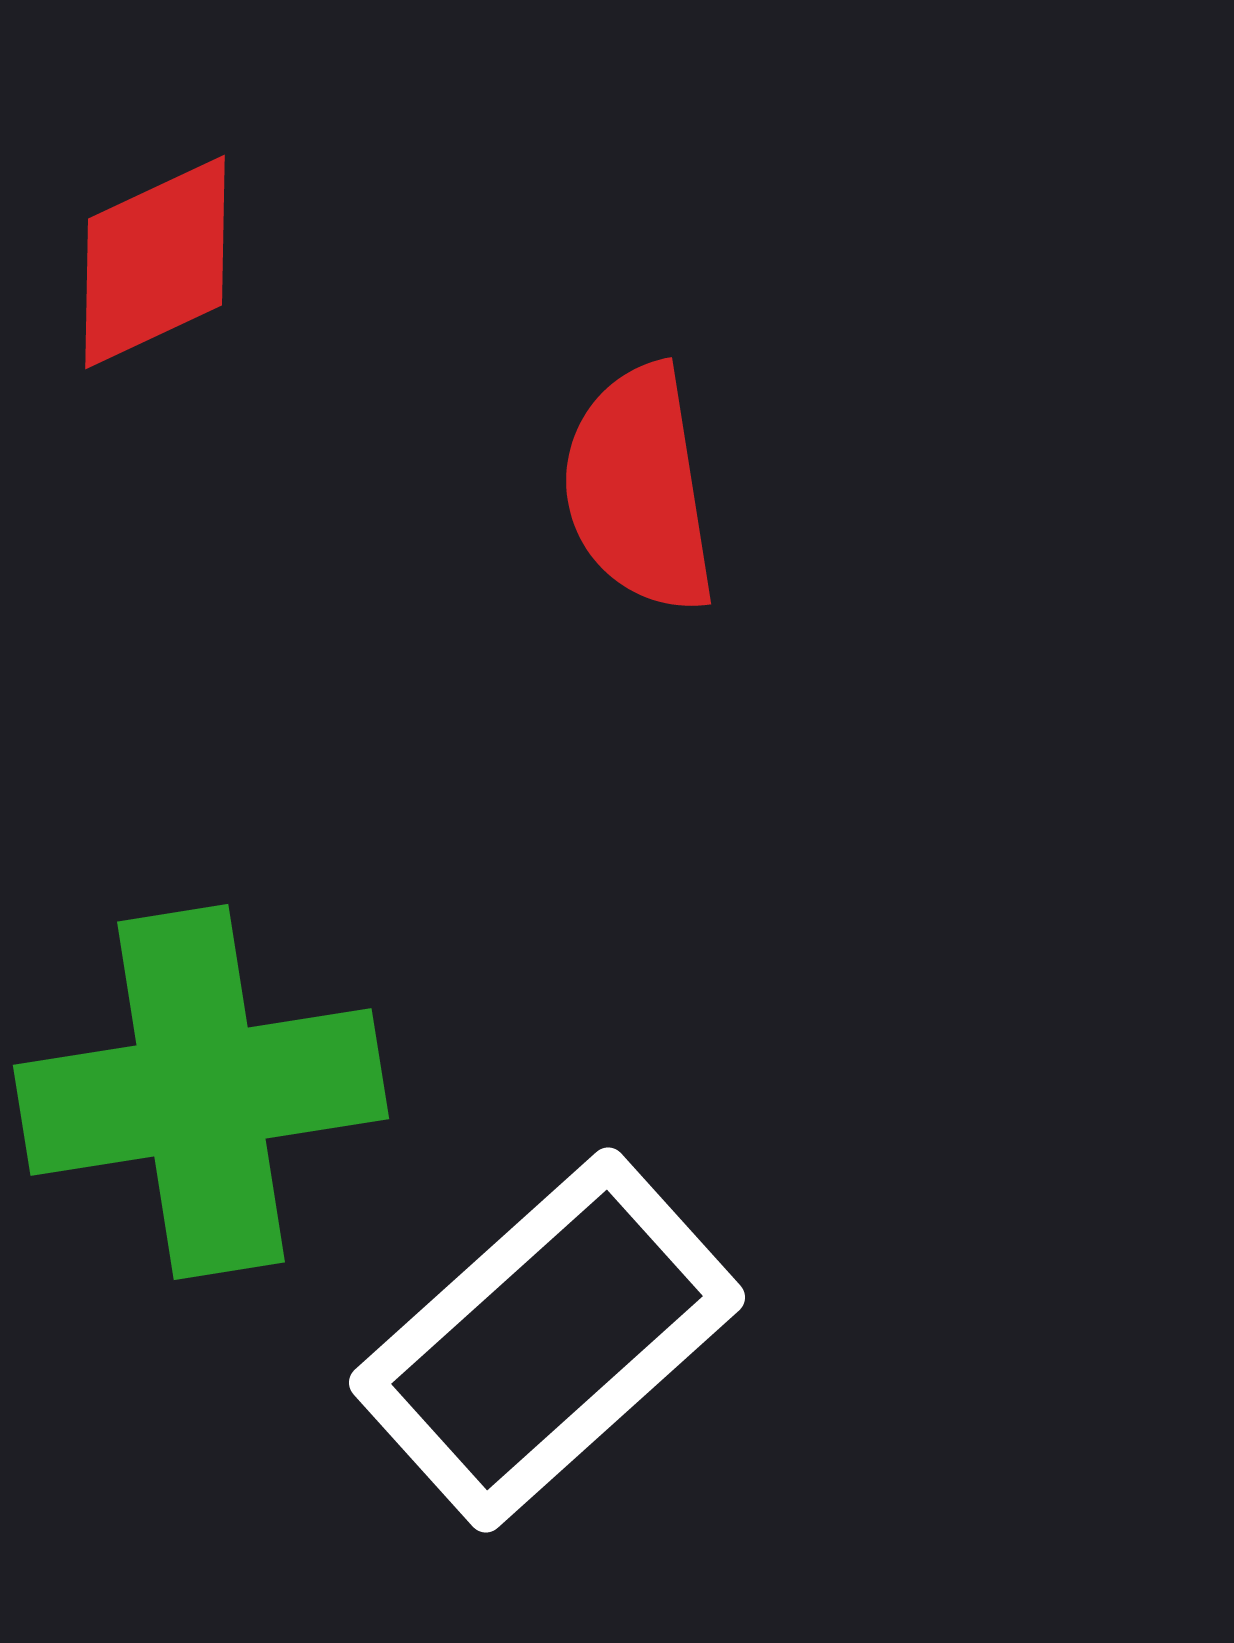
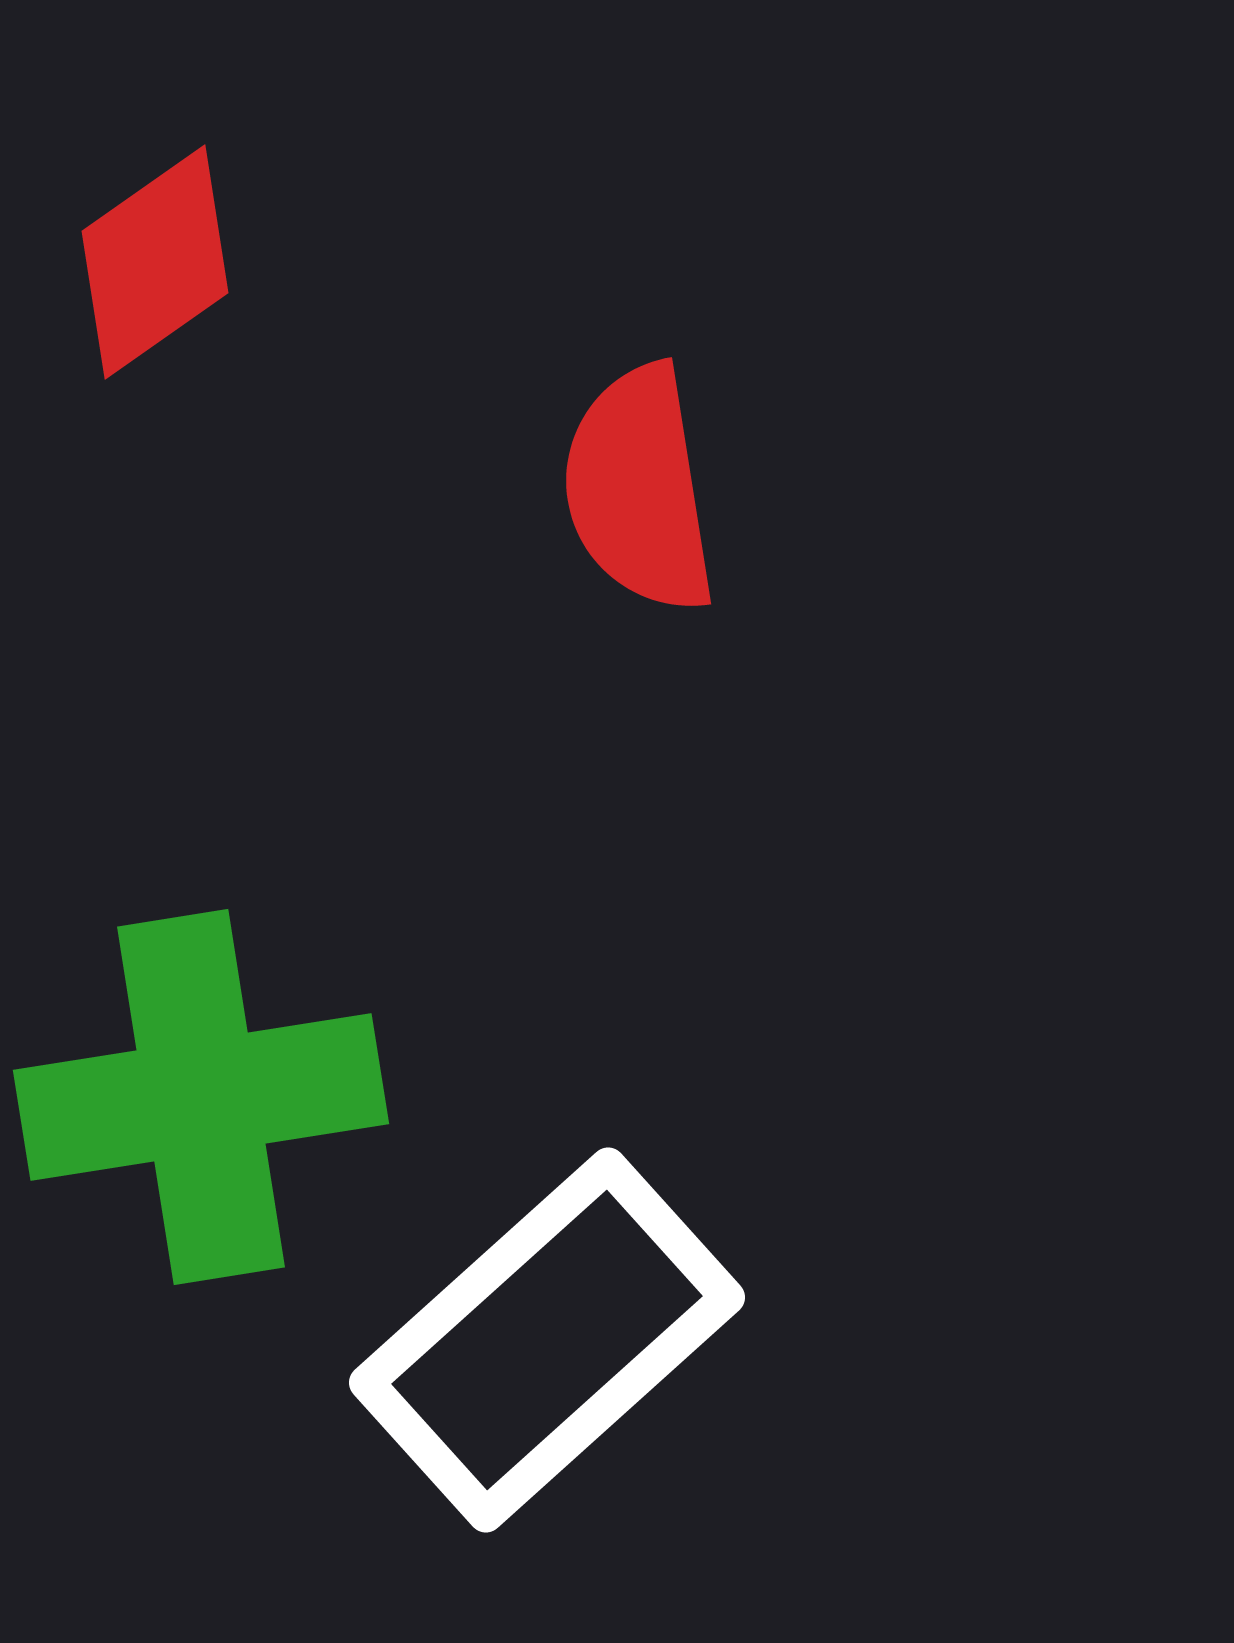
red diamond: rotated 10 degrees counterclockwise
green cross: moved 5 px down
